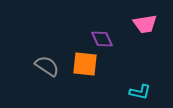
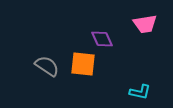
orange square: moved 2 px left
